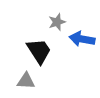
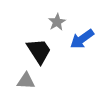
gray star: rotated 12 degrees counterclockwise
blue arrow: rotated 45 degrees counterclockwise
